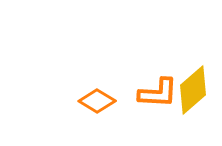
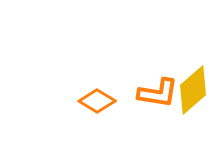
orange L-shape: rotated 6 degrees clockwise
